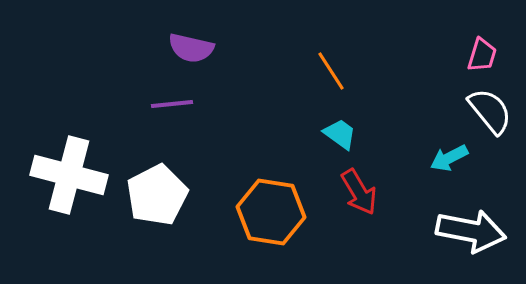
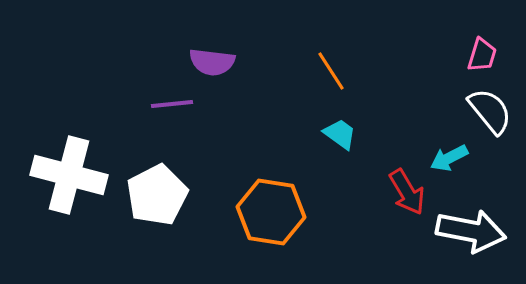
purple semicircle: moved 21 px right, 14 px down; rotated 6 degrees counterclockwise
red arrow: moved 48 px right
